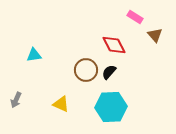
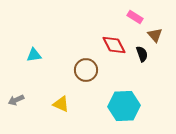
black semicircle: moved 33 px right, 18 px up; rotated 119 degrees clockwise
gray arrow: rotated 42 degrees clockwise
cyan hexagon: moved 13 px right, 1 px up
